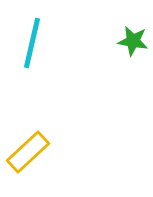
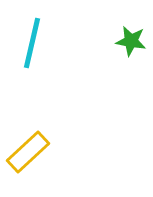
green star: moved 2 px left
